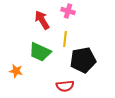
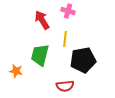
green trapezoid: moved 3 px down; rotated 80 degrees clockwise
